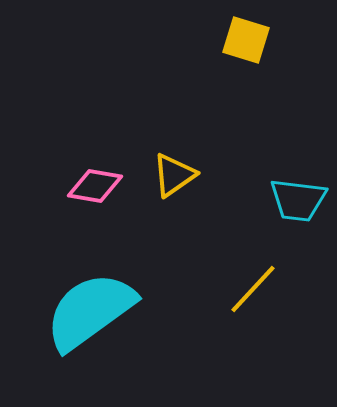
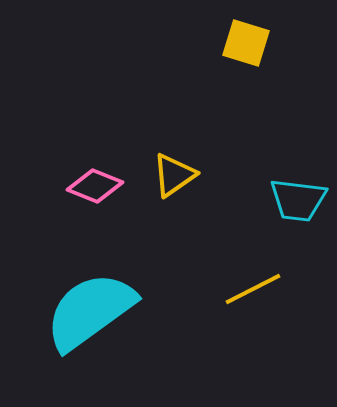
yellow square: moved 3 px down
pink diamond: rotated 12 degrees clockwise
yellow line: rotated 20 degrees clockwise
